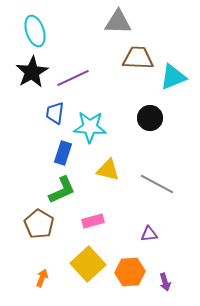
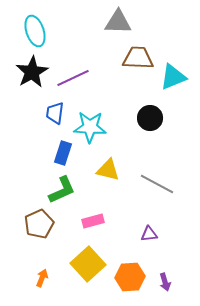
brown pentagon: rotated 16 degrees clockwise
orange hexagon: moved 5 px down
